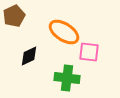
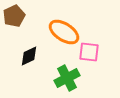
green cross: rotated 35 degrees counterclockwise
